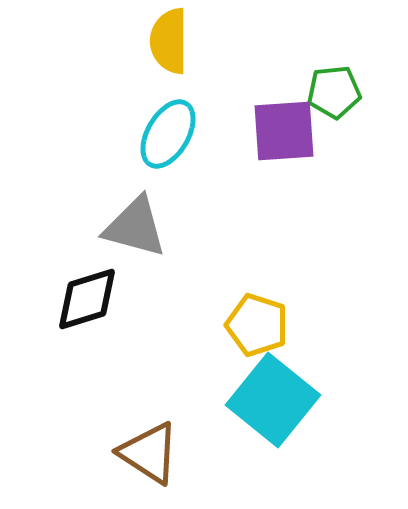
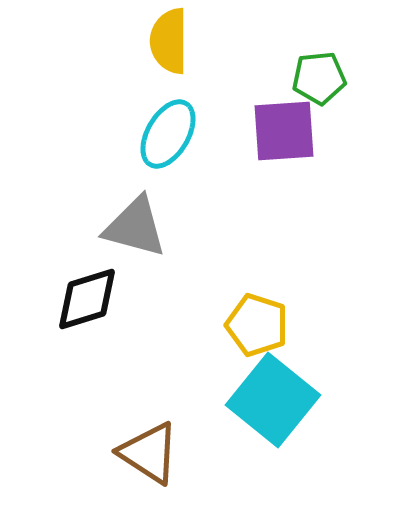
green pentagon: moved 15 px left, 14 px up
